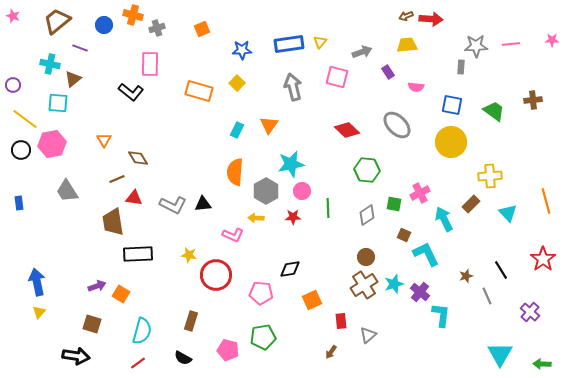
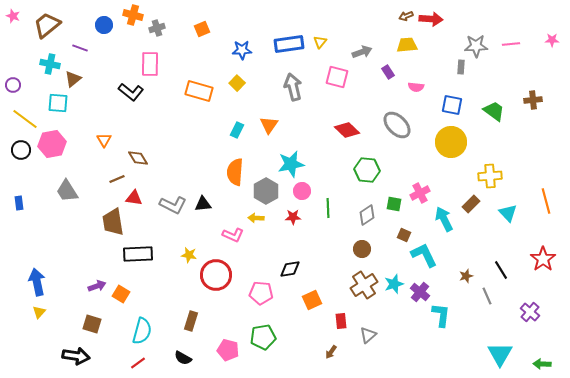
brown trapezoid at (57, 21): moved 10 px left, 4 px down
cyan L-shape at (426, 254): moved 2 px left, 1 px down
brown circle at (366, 257): moved 4 px left, 8 px up
